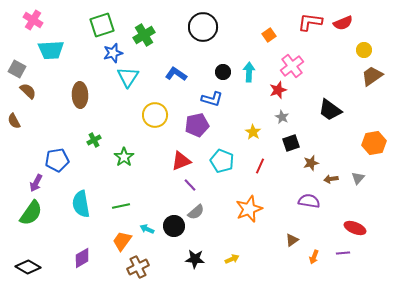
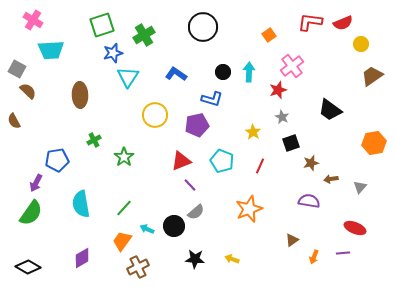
yellow circle at (364, 50): moved 3 px left, 6 px up
gray triangle at (358, 178): moved 2 px right, 9 px down
green line at (121, 206): moved 3 px right, 2 px down; rotated 36 degrees counterclockwise
yellow arrow at (232, 259): rotated 136 degrees counterclockwise
